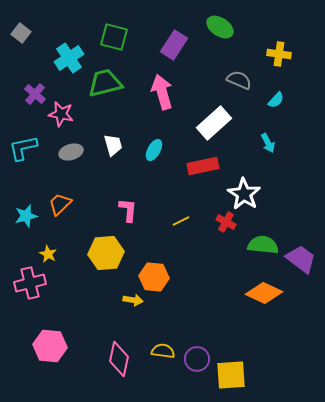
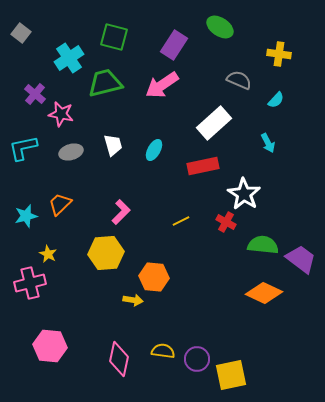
pink arrow: moved 7 px up; rotated 108 degrees counterclockwise
pink L-shape: moved 7 px left, 2 px down; rotated 40 degrees clockwise
yellow square: rotated 8 degrees counterclockwise
